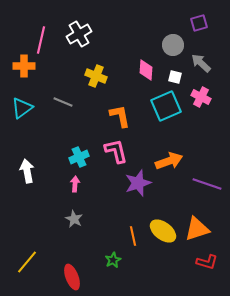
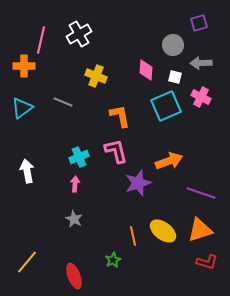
gray arrow: rotated 45 degrees counterclockwise
purple line: moved 6 px left, 9 px down
orange triangle: moved 3 px right, 1 px down
red ellipse: moved 2 px right, 1 px up
